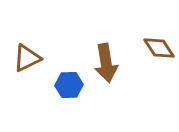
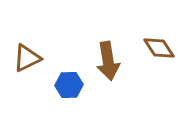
brown arrow: moved 2 px right, 2 px up
